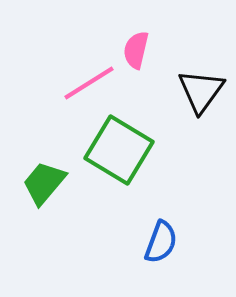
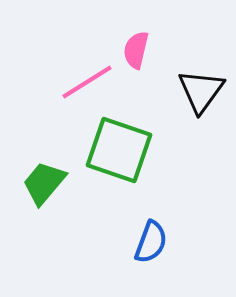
pink line: moved 2 px left, 1 px up
green square: rotated 12 degrees counterclockwise
blue semicircle: moved 10 px left
